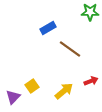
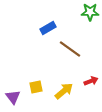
yellow square: moved 4 px right, 1 px down; rotated 24 degrees clockwise
purple triangle: rotated 21 degrees counterclockwise
